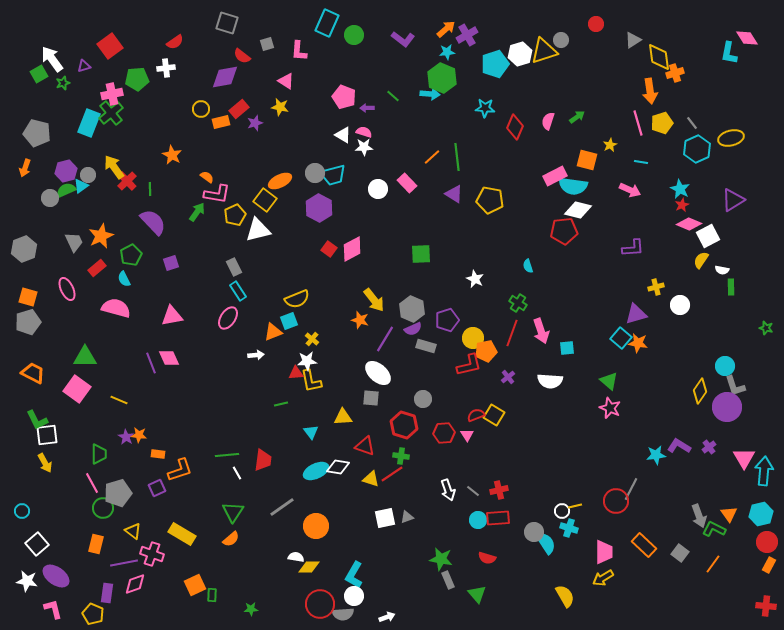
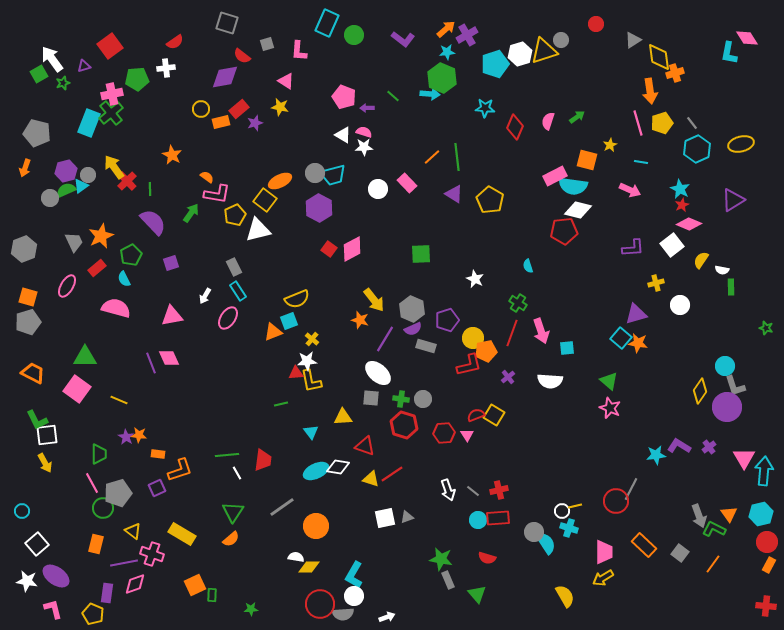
yellow ellipse at (731, 138): moved 10 px right, 6 px down
yellow pentagon at (490, 200): rotated 20 degrees clockwise
green arrow at (197, 212): moved 6 px left, 1 px down
white square at (708, 236): moved 36 px left, 9 px down; rotated 10 degrees counterclockwise
yellow cross at (656, 287): moved 4 px up
pink ellipse at (67, 289): moved 3 px up; rotated 55 degrees clockwise
white arrow at (256, 355): moved 51 px left, 59 px up; rotated 126 degrees clockwise
green cross at (401, 456): moved 57 px up
